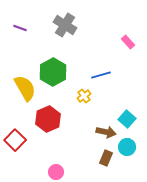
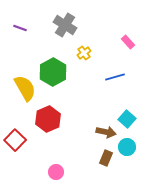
blue line: moved 14 px right, 2 px down
yellow cross: moved 43 px up
